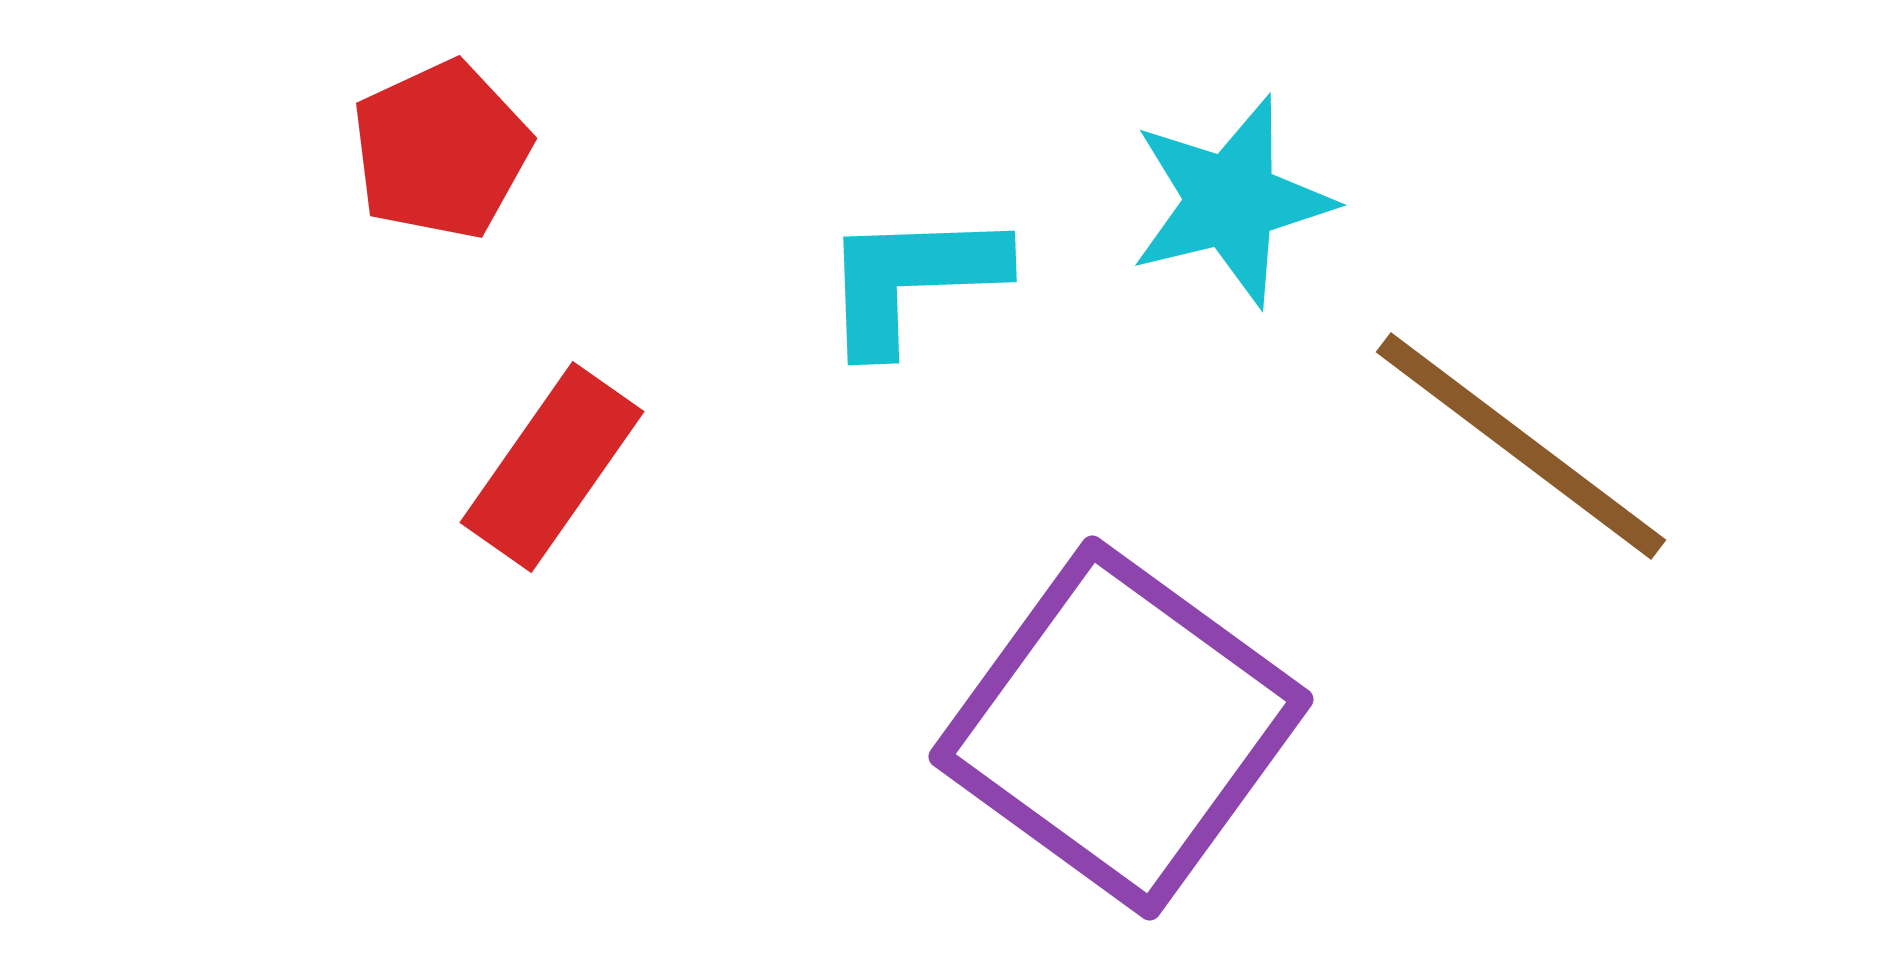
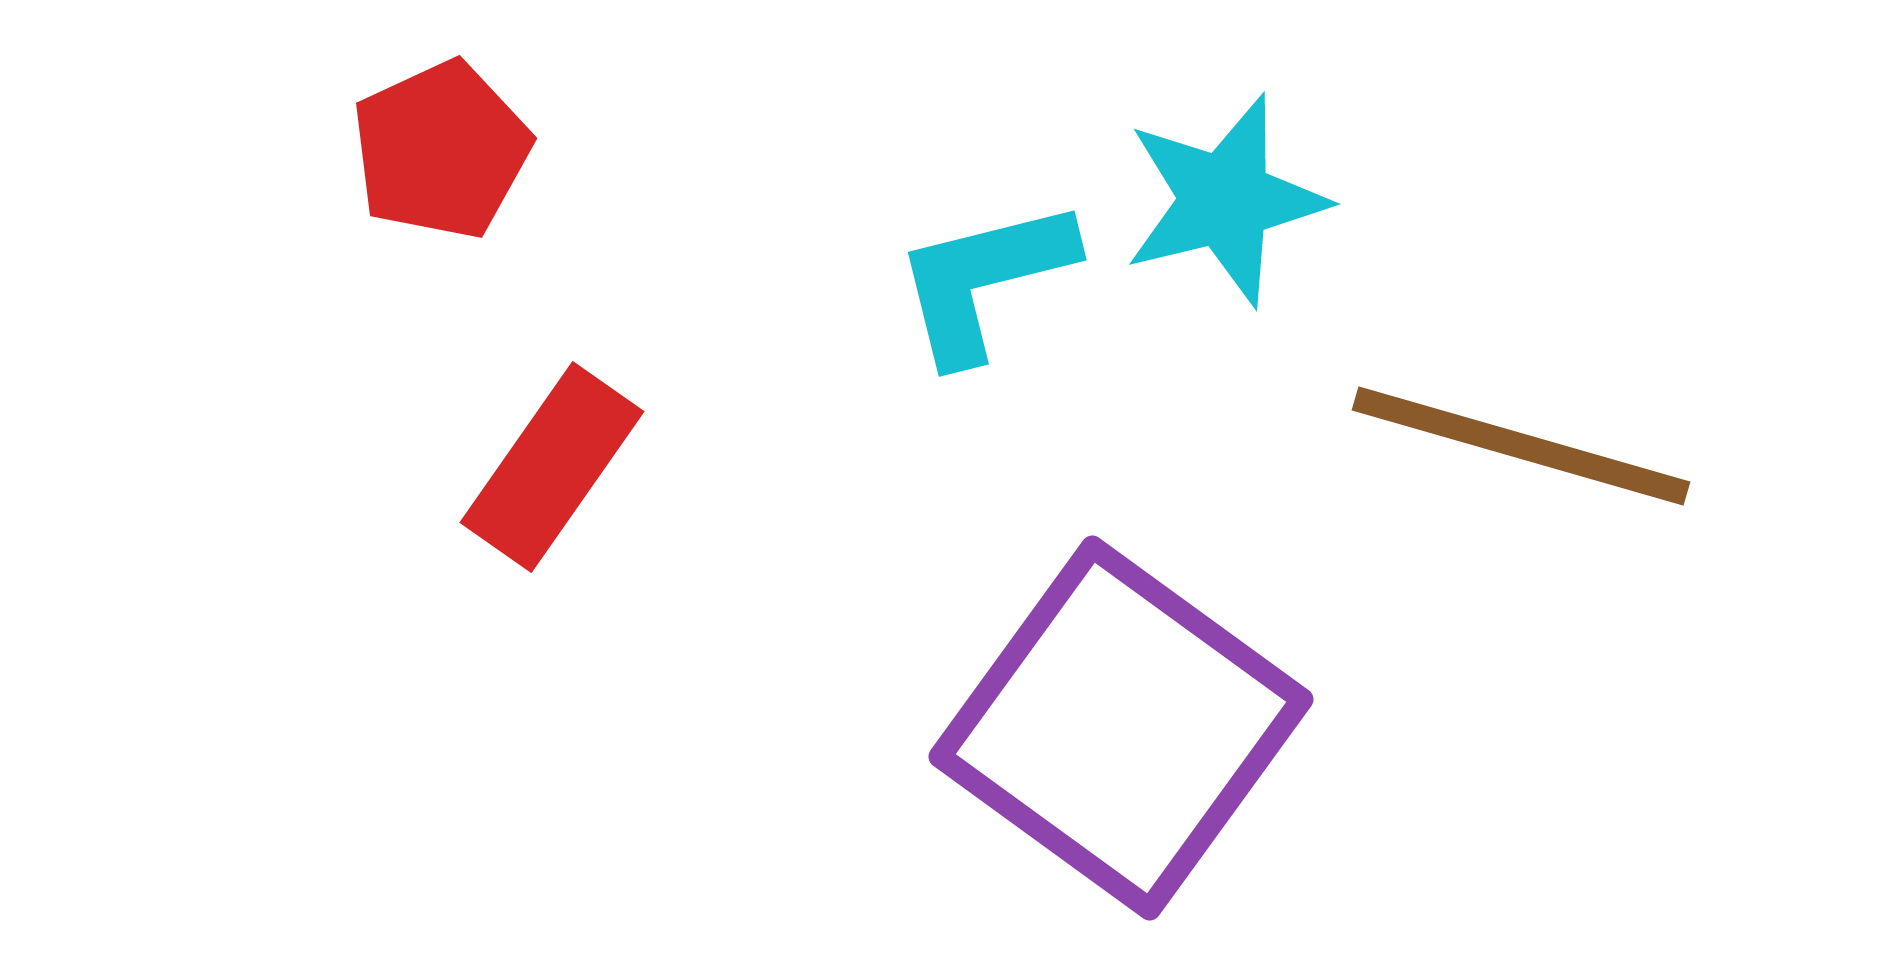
cyan star: moved 6 px left, 1 px up
cyan L-shape: moved 72 px right; rotated 12 degrees counterclockwise
brown line: rotated 21 degrees counterclockwise
